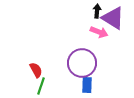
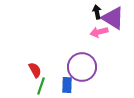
black arrow: moved 1 px down; rotated 16 degrees counterclockwise
pink arrow: rotated 144 degrees clockwise
purple circle: moved 4 px down
red semicircle: moved 1 px left
blue rectangle: moved 20 px left
